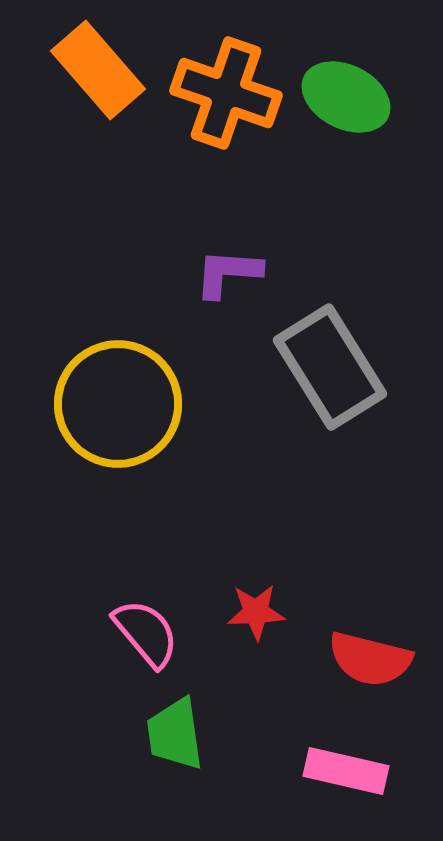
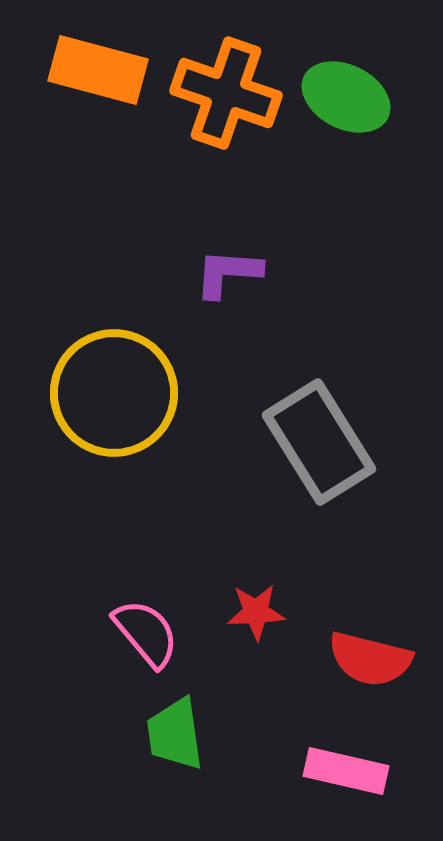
orange rectangle: rotated 34 degrees counterclockwise
gray rectangle: moved 11 px left, 75 px down
yellow circle: moved 4 px left, 11 px up
